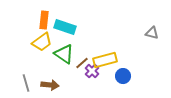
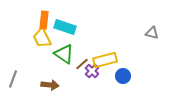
yellow trapezoid: moved 4 px up; rotated 100 degrees clockwise
brown line: moved 1 px down
gray line: moved 13 px left, 4 px up; rotated 36 degrees clockwise
